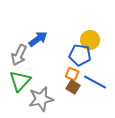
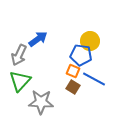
yellow circle: moved 1 px down
blue pentagon: moved 1 px right
orange square: moved 1 px right, 3 px up
blue line: moved 1 px left, 3 px up
gray star: moved 3 px down; rotated 15 degrees clockwise
